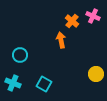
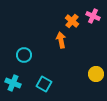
cyan circle: moved 4 px right
